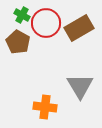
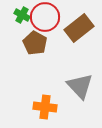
red circle: moved 1 px left, 6 px up
brown rectangle: rotated 8 degrees counterclockwise
brown pentagon: moved 17 px right, 1 px down
gray triangle: rotated 12 degrees counterclockwise
